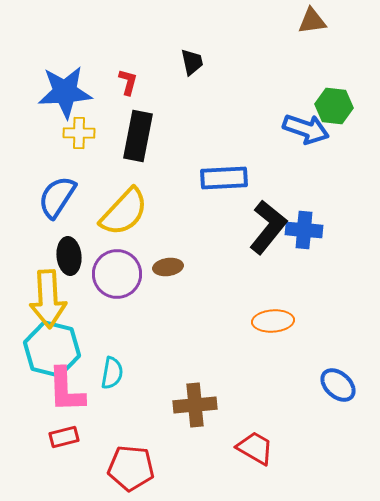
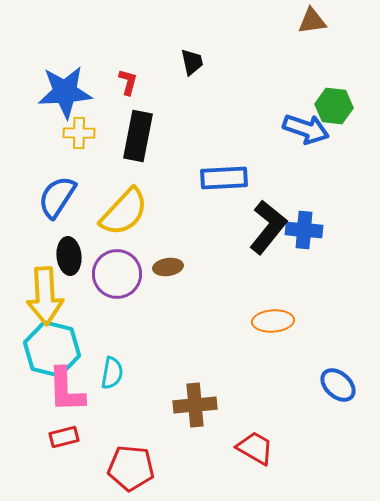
yellow arrow: moved 3 px left, 3 px up
